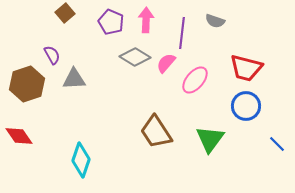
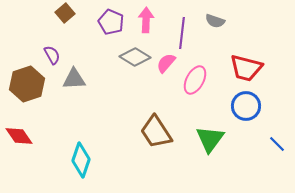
pink ellipse: rotated 12 degrees counterclockwise
